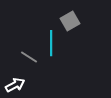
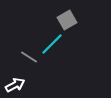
gray square: moved 3 px left, 1 px up
cyan line: moved 1 px right, 1 px down; rotated 45 degrees clockwise
